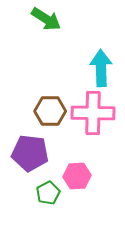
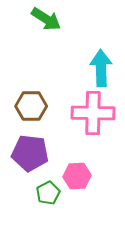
brown hexagon: moved 19 px left, 5 px up
